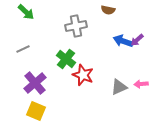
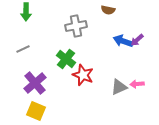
green arrow: rotated 48 degrees clockwise
pink arrow: moved 4 px left
